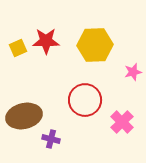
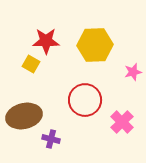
yellow square: moved 13 px right, 16 px down; rotated 36 degrees counterclockwise
